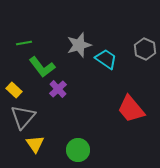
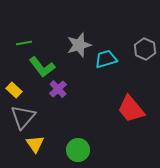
cyan trapezoid: rotated 50 degrees counterclockwise
